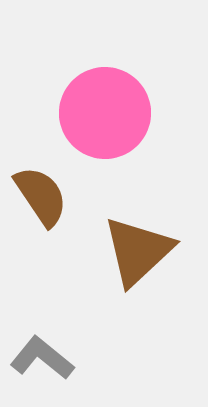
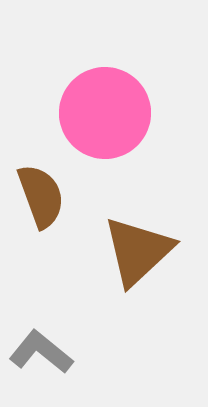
brown semicircle: rotated 14 degrees clockwise
gray L-shape: moved 1 px left, 6 px up
